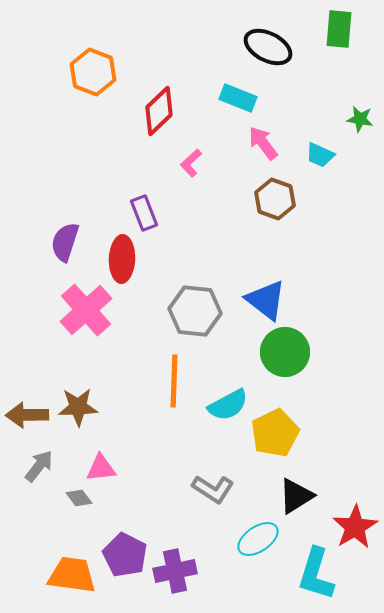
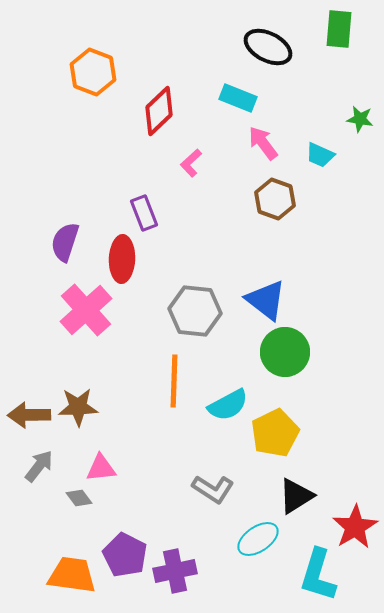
brown arrow: moved 2 px right
cyan L-shape: moved 2 px right, 1 px down
